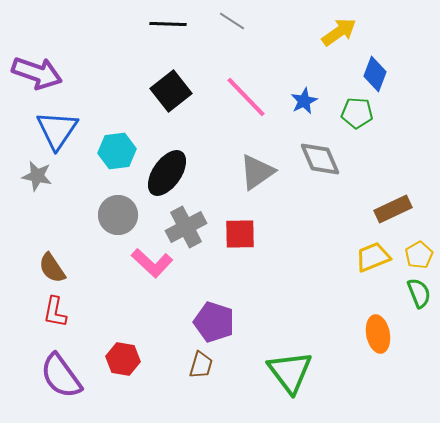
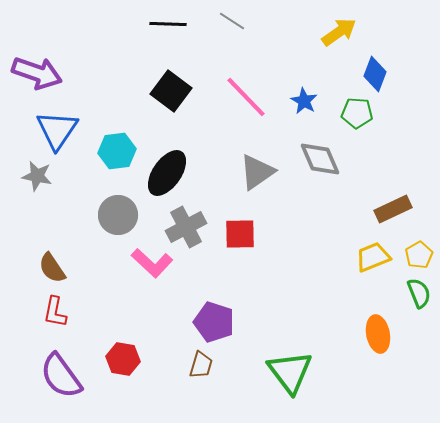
black square: rotated 15 degrees counterclockwise
blue star: rotated 16 degrees counterclockwise
